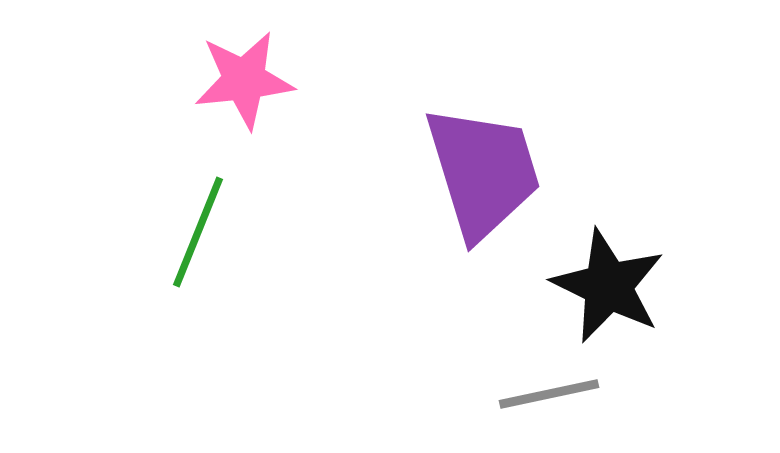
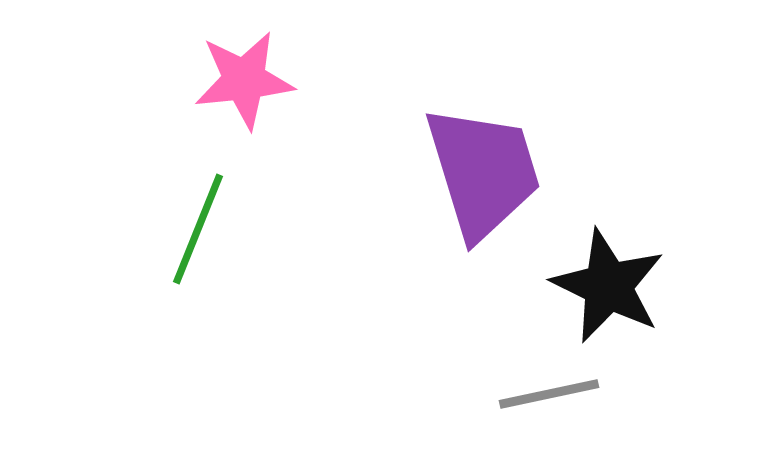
green line: moved 3 px up
